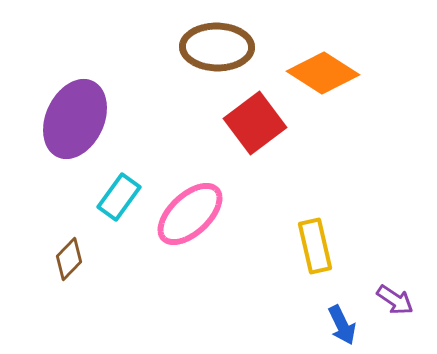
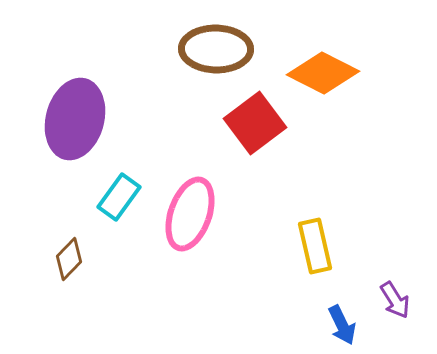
brown ellipse: moved 1 px left, 2 px down
orange diamond: rotated 6 degrees counterclockwise
purple ellipse: rotated 10 degrees counterclockwise
pink ellipse: rotated 28 degrees counterclockwise
purple arrow: rotated 24 degrees clockwise
